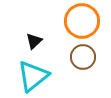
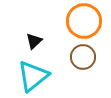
orange circle: moved 2 px right
